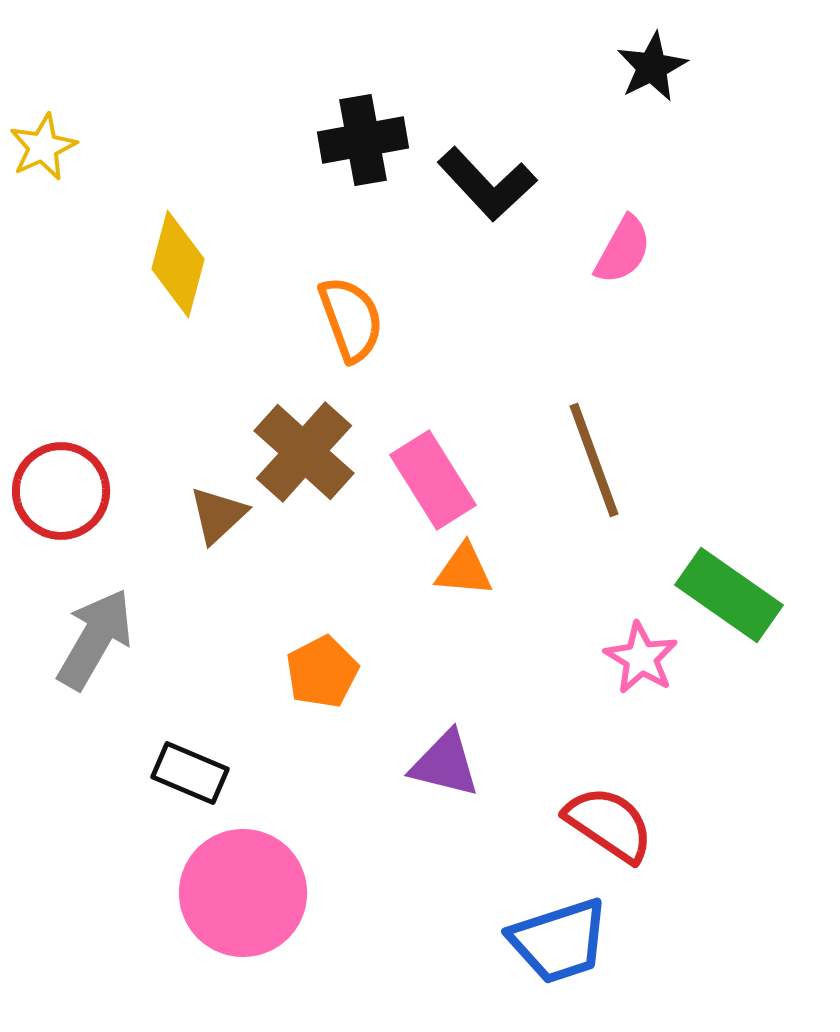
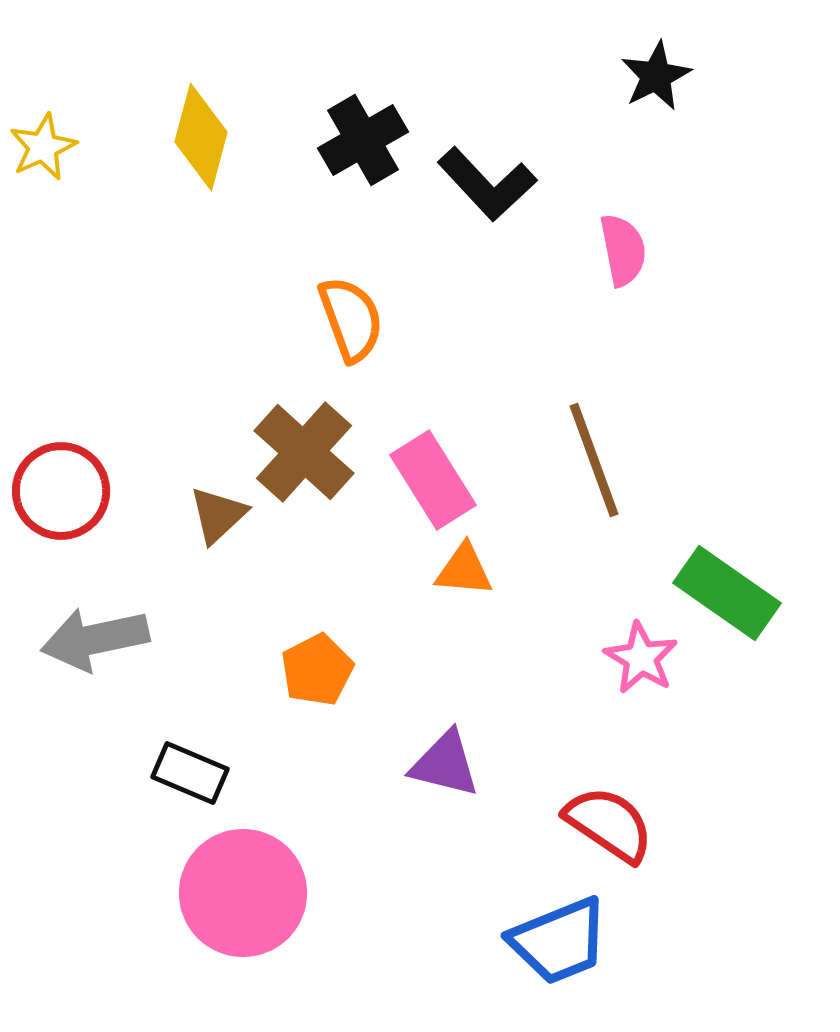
black star: moved 4 px right, 9 px down
black cross: rotated 20 degrees counterclockwise
pink semicircle: rotated 40 degrees counterclockwise
yellow diamond: moved 23 px right, 127 px up
green rectangle: moved 2 px left, 2 px up
gray arrow: rotated 132 degrees counterclockwise
orange pentagon: moved 5 px left, 2 px up
blue trapezoid: rotated 4 degrees counterclockwise
